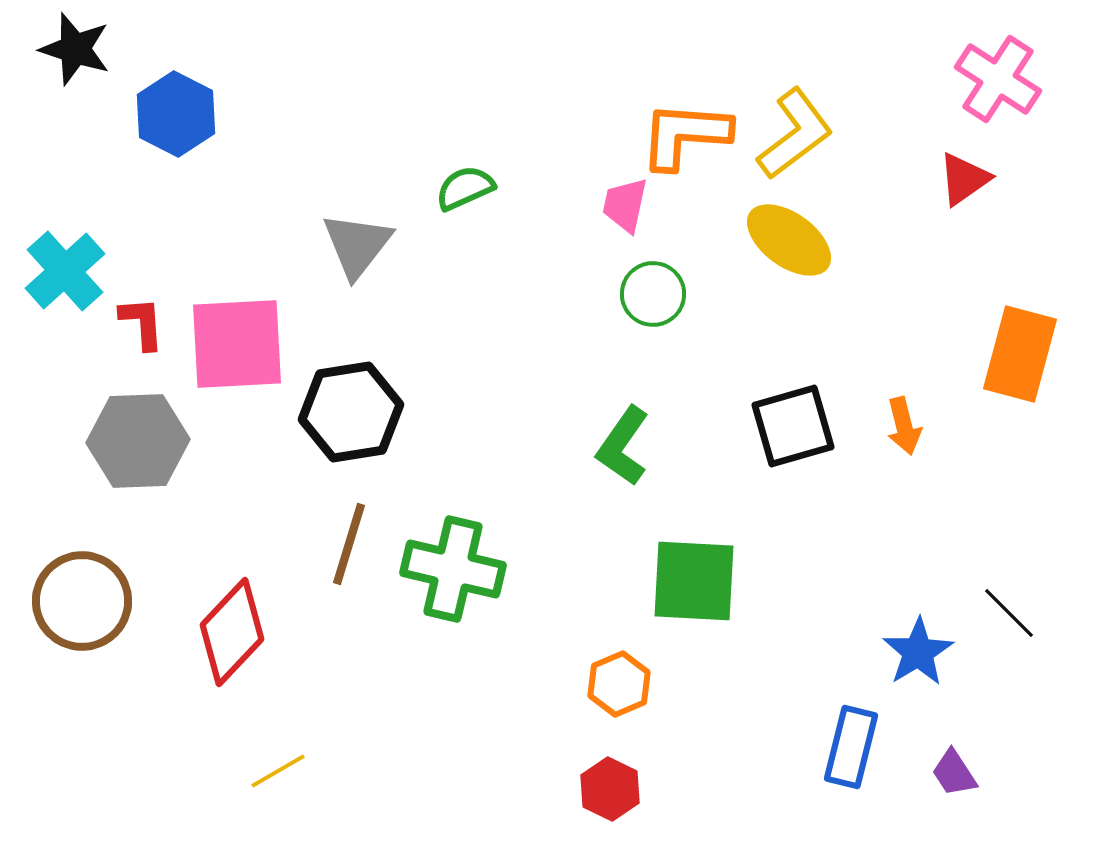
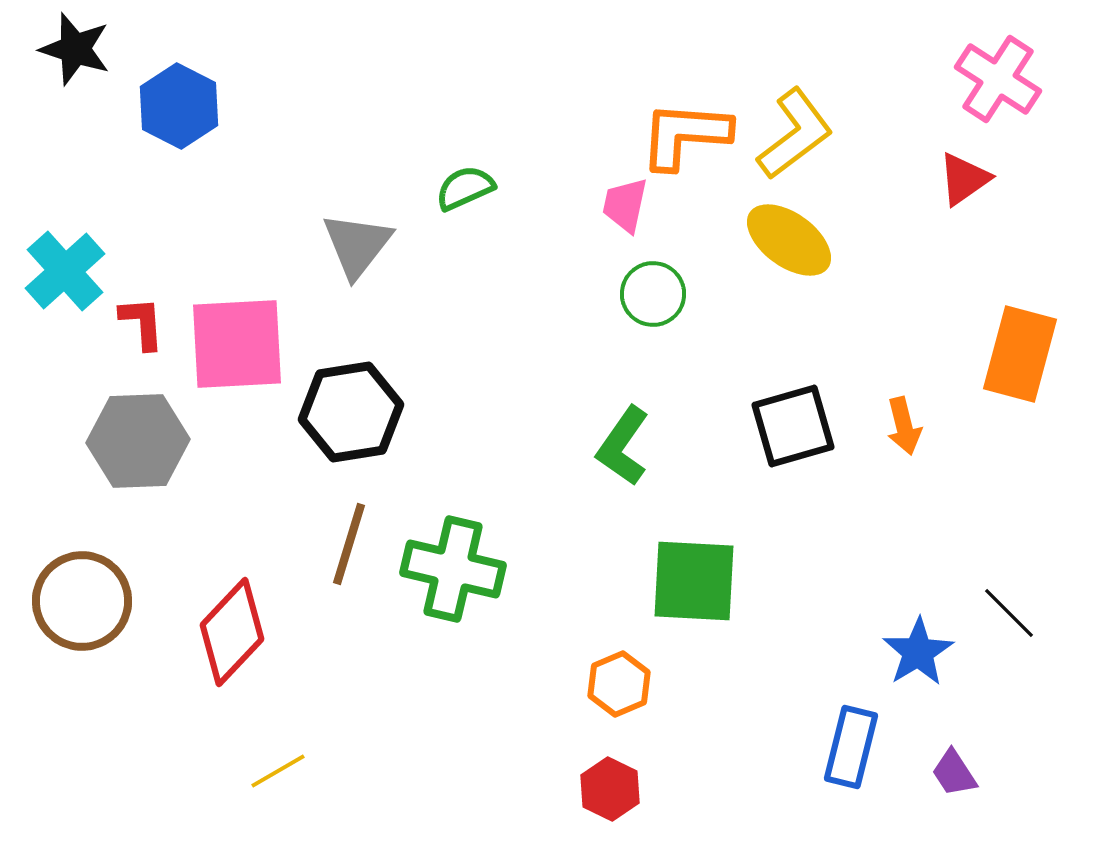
blue hexagon: moved 3 px right, 8 px up
